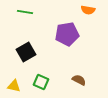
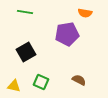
orange semicircle: moved 3 px left, 3 px down
